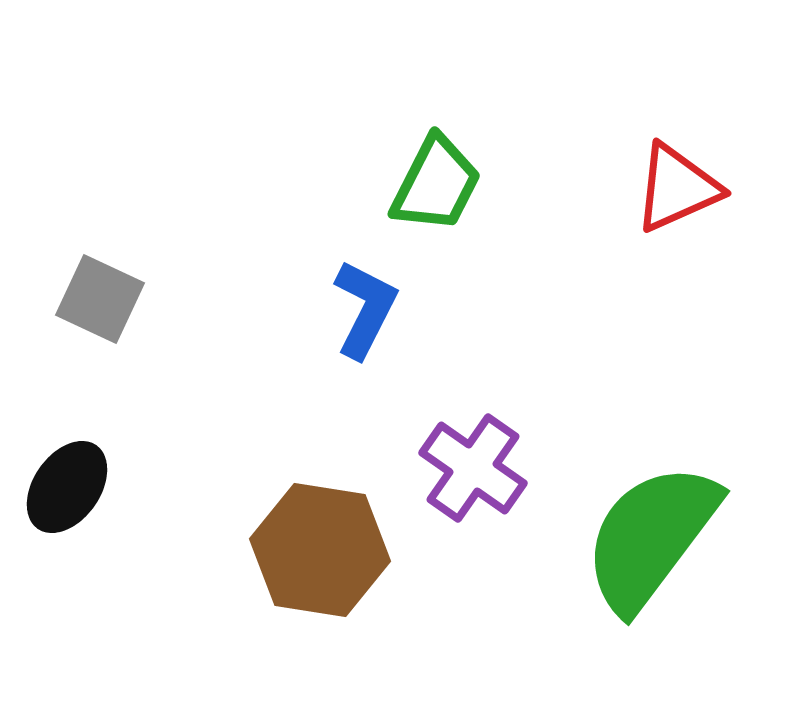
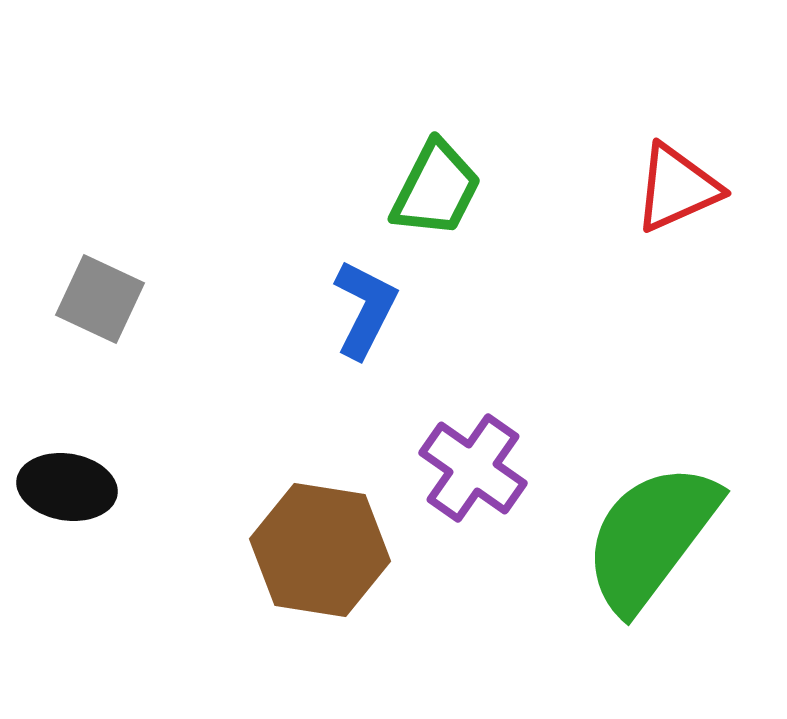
green trapezoid: moved 5 px down
black ellipse: rotated 64 degrees clockwise
